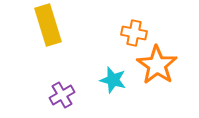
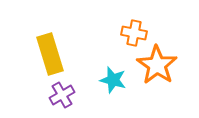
yellow rectangle: moved 2 px right, 29 px down
